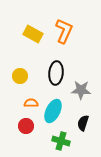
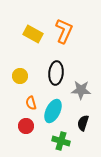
orange semicircle: rotated 104 degrees counterclockwise
